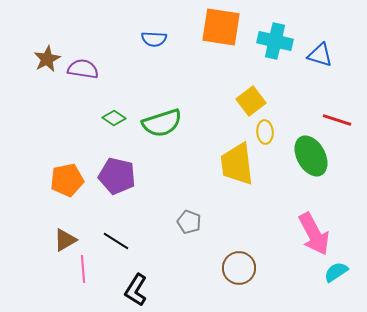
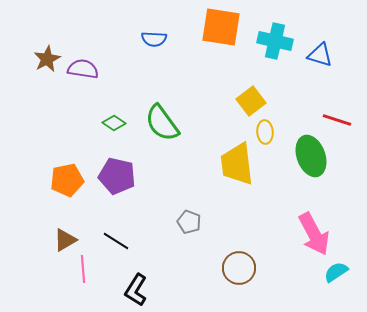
green diamond: moved 5 px down
green semicircle: rotated 72 degrees clockwise
green ellipse: rotated 9 degrees clockwise
